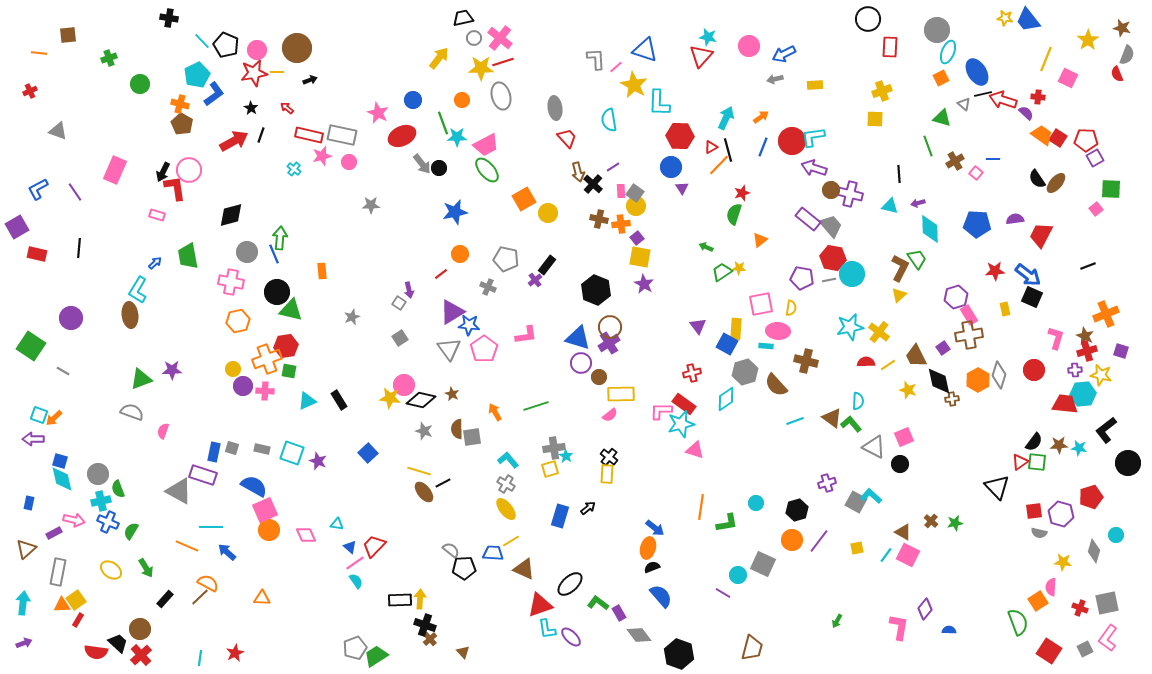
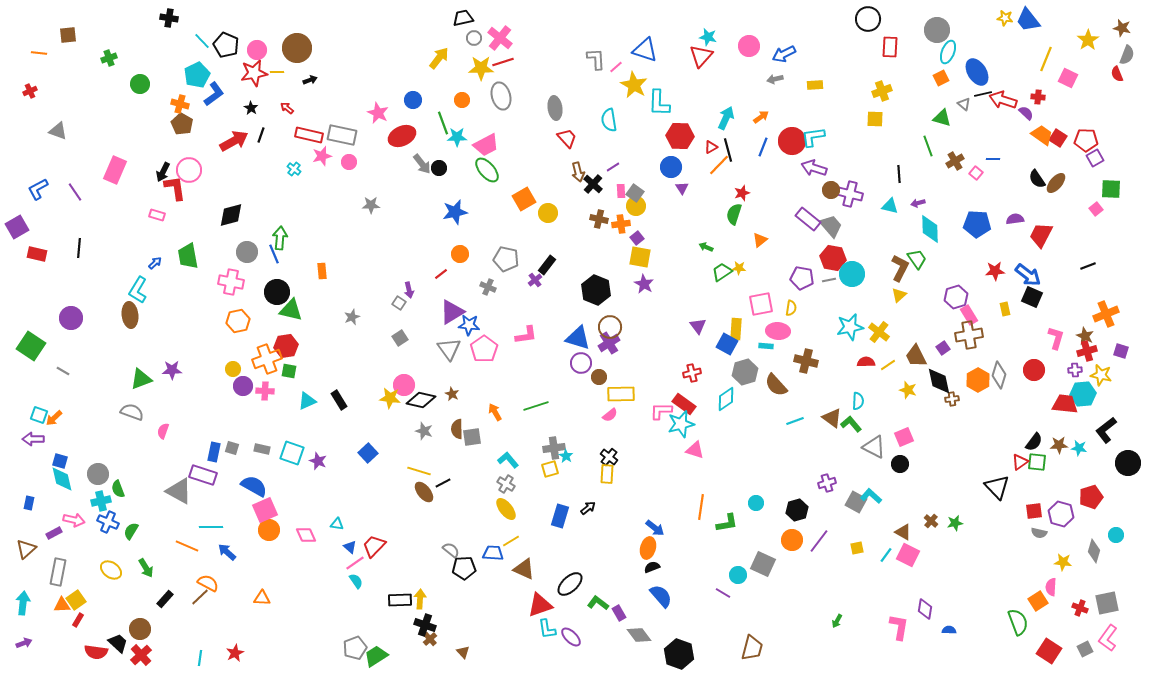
purple diamond at (925, 609): rotated 30 degrees counterclockwise
